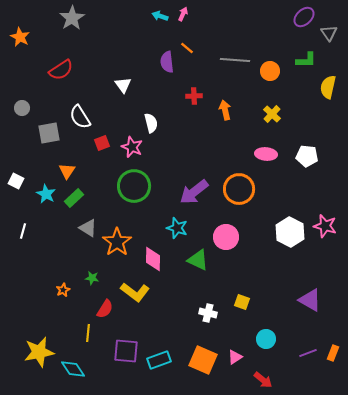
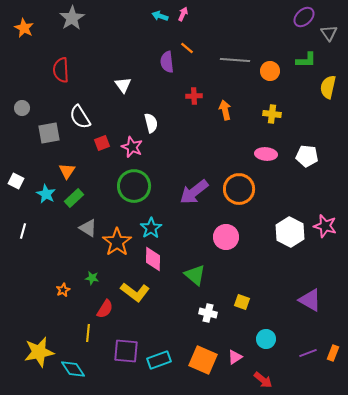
orange star at (20, 37): moved 4 px right, 9 px up
red semicircle at (61, 70): rotated 120 degrees clockwise
yellow cross at (272, 114): rotated 36 degrees counterclockwise
cyan star at (177, 228): moved 26 px left; rotated 20 degrees clockwise
green triangle at (198, 260): moved 3 px left, 15 px down; rotated 15 degrees clockwise
